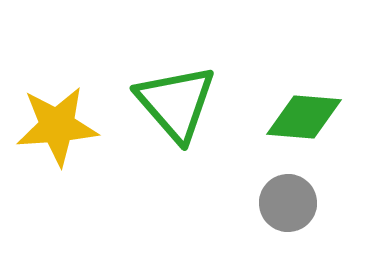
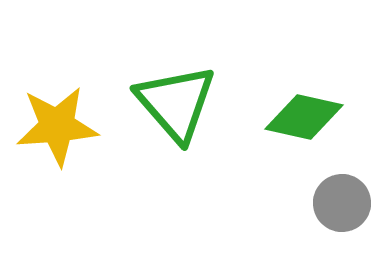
green diamond: rotated 8 degrees clockwise
gray circle: moved 54 px right
